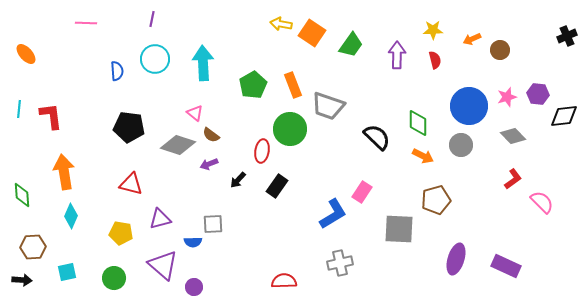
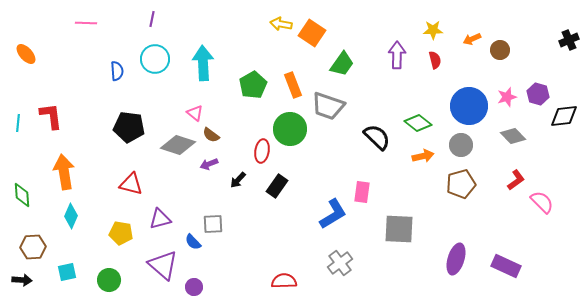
black cross at (567, 36): moved 2 px right, 4 px down
green trapezoid at (351, 45): moved 9 px left, 19 px down
purple hexagon at (538, 94): rotated 10 degrees clockwise
cyan line at (19, 109): moved 1 px left, 14 px down
green diamond at (418, 123): rotated 52 degrees counterclockwise
orange arrow at (423, 156): rotated 40 degrees counterclockwise
red L-shape at (513, 179): moved 3 px right, 1 px down
pink rectangle at (362, 192): rotated 25 degrees counterclockwise
brown pentagon at (436, 200): moved 25 px right, 16 px up
blue semicircle at (193, 242): rotated 48 degrees clockwise
gray cross at (340, 263): rotated 25 degrees counterclockwise
green circle at (114, 278): moved 5 px left, 2 px down
